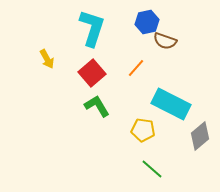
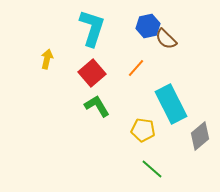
blue hexagon: moved 1 px right, 4 px down
brown semicircle: moved 1 px right, 2 px up; rotated 25 degrees clockwise
yellow arrow: rotated 138 degrees counterclockwise
cyan rectangle: rotated 36 degrees clockwise
